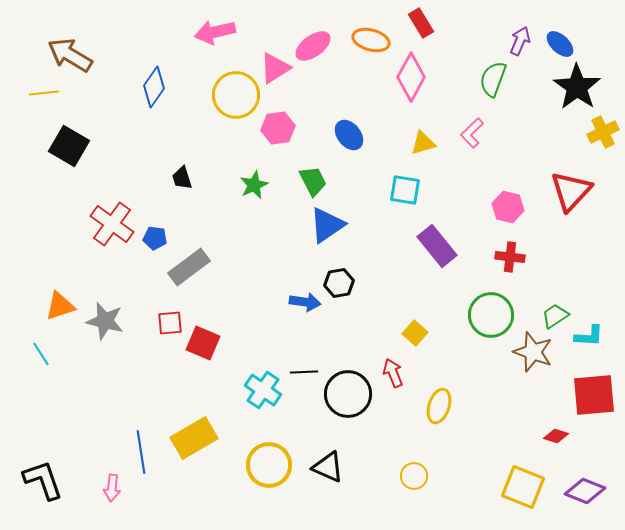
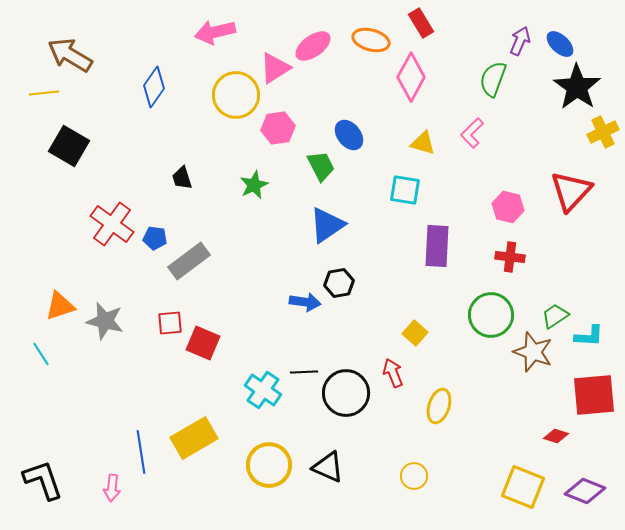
yellow triangle at (423, 143): rotated 32 degrees clockwise
green trapezoid at (313, 181): moved 8 px right, 15 px up
purple rectangle at (437, 246): rotated 42 degrees clockwise
gray rectangle at (189, 267): moved 6 px up
black circle at (348, 394): moved 2 px left, 1 px up
